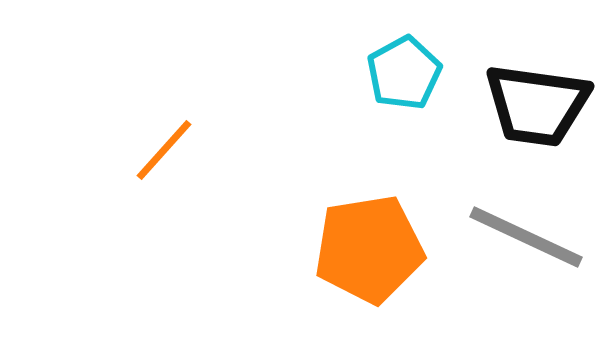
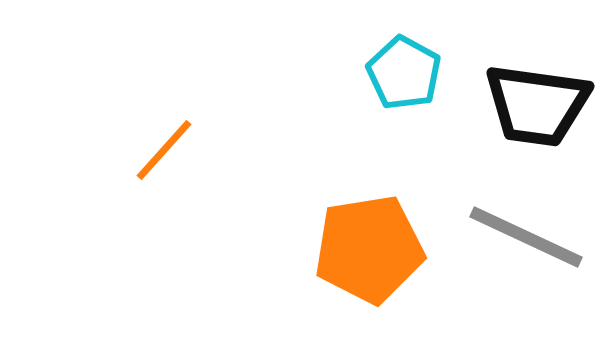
cyan pentagon: rotated 14 degrees counterclockwise
